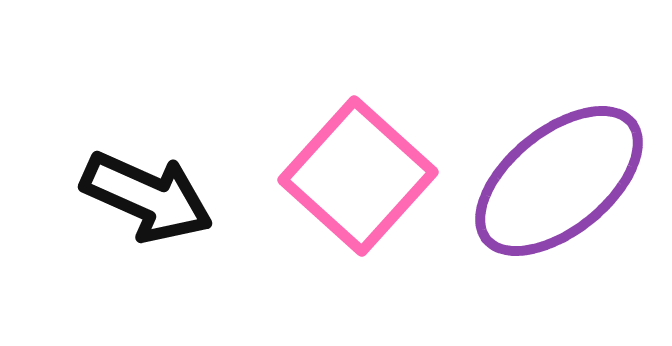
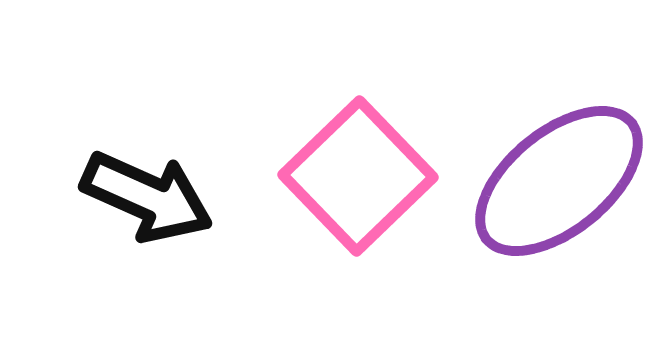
pink square: rotated 4 degrees clockwise
